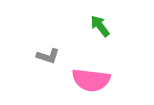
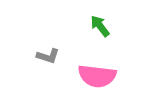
pink semicircle: moved 6 px right, 4 px up
